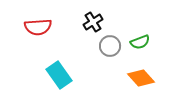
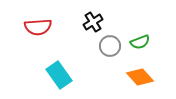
orange diamond: moved 1 px left, 1 px up
